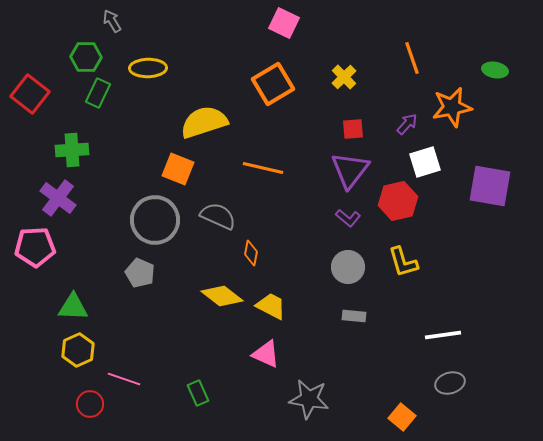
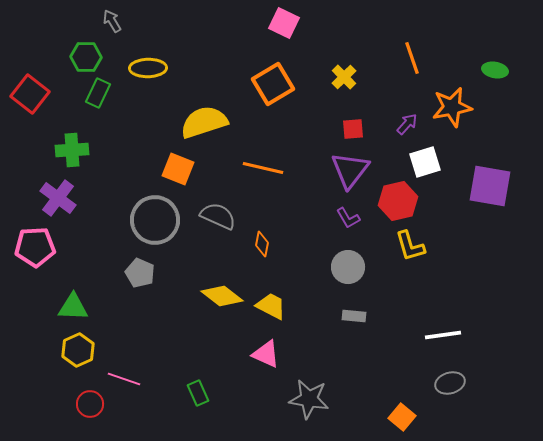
purple L-shape at (348, 218): rotated 20 degrees clockwise
orange diamond at (251, 253): moved 11 px right, 9 px up
yellow L-shape at (403, 262): moved 7 px right, 16 px up
